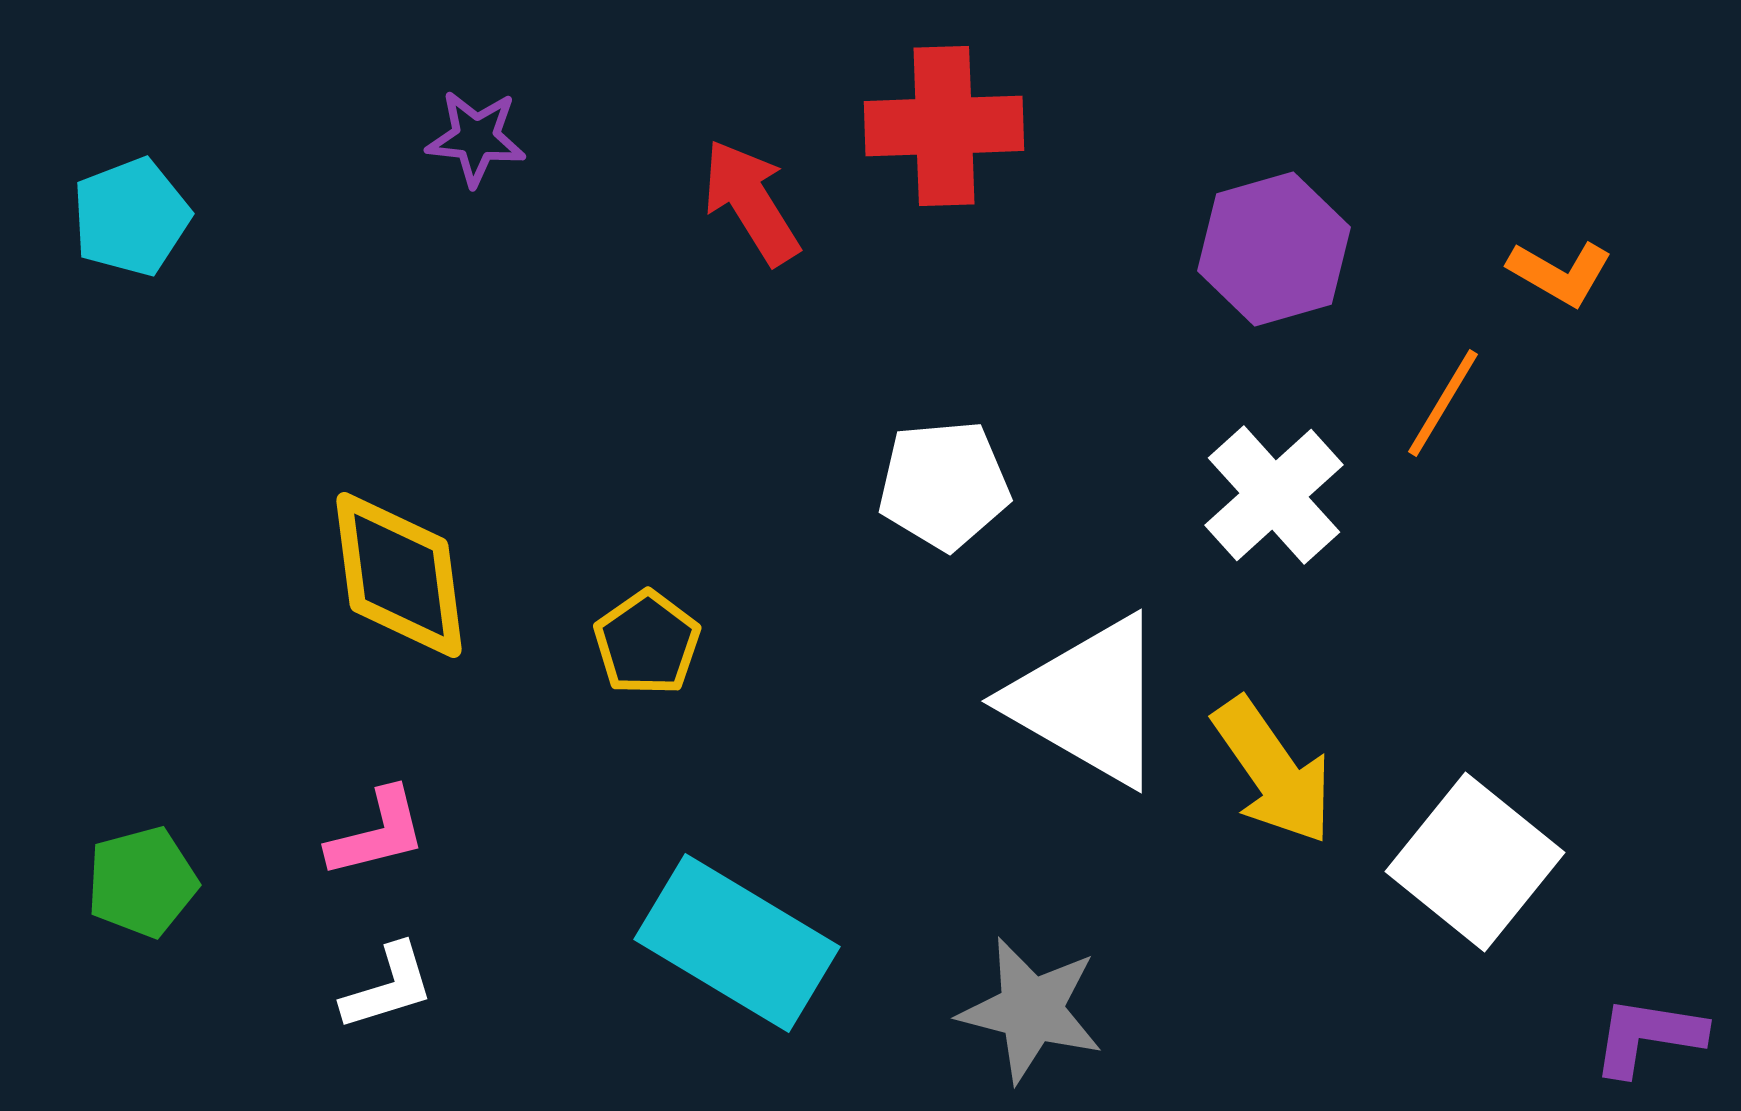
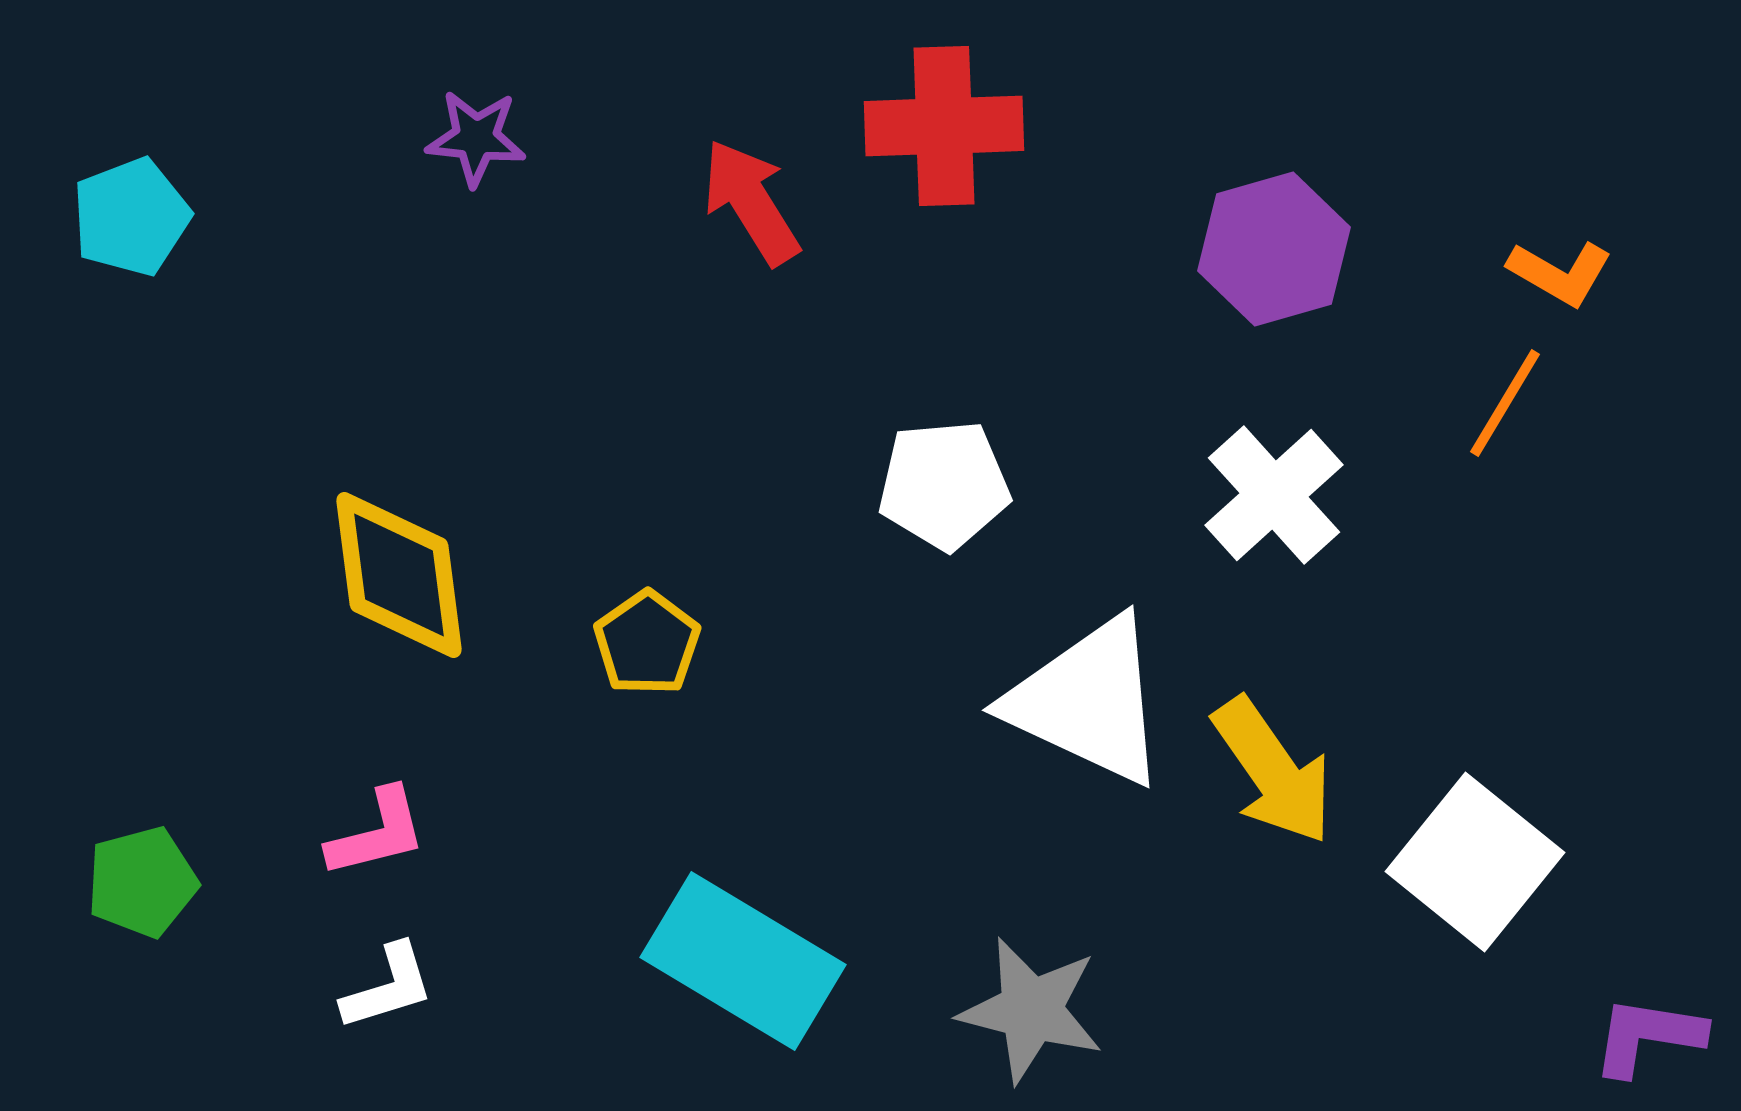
orange line: moved 62 px right
white triangle: rotated 5 degrees counterclockwise
cyan rectangle: moved 6 px right, 18 px down
